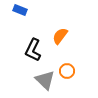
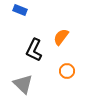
orange semicircle: moved 1 px right, 1 px down
black L-shape: moved 1 px right
gray triangle: moved 22 px left, 4 px down
